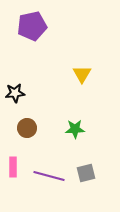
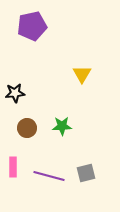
green star: moved 13 px left, 3 px up
